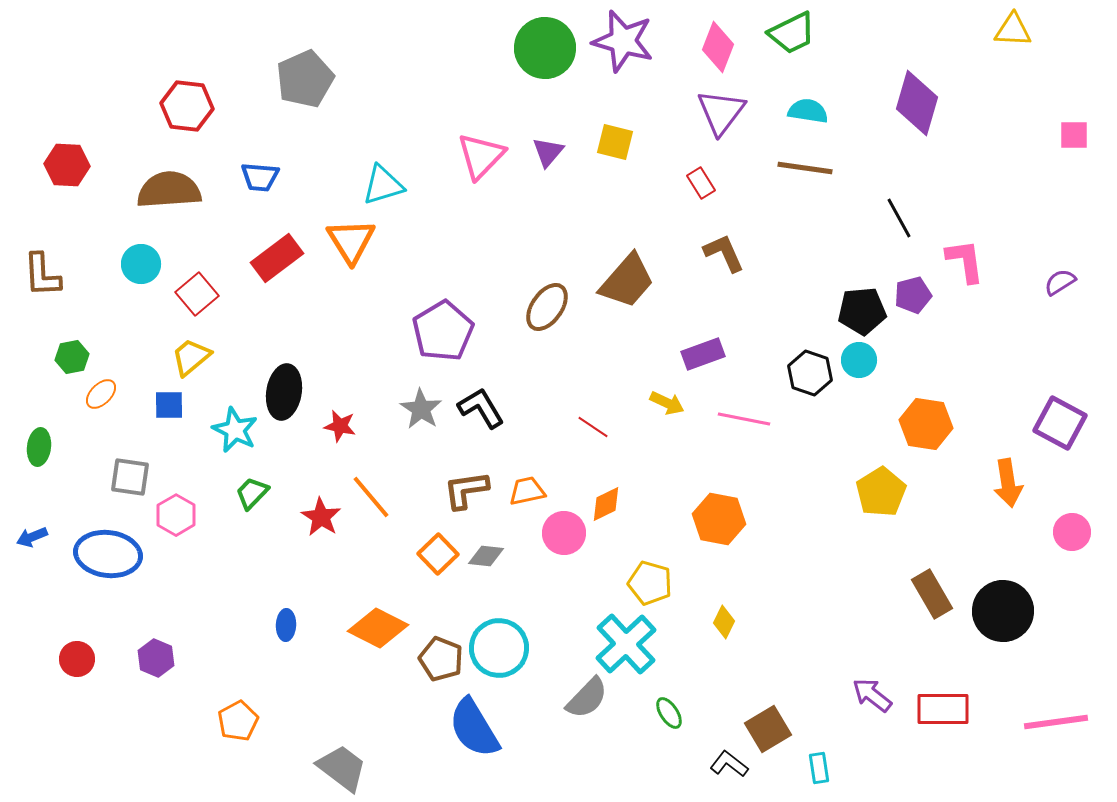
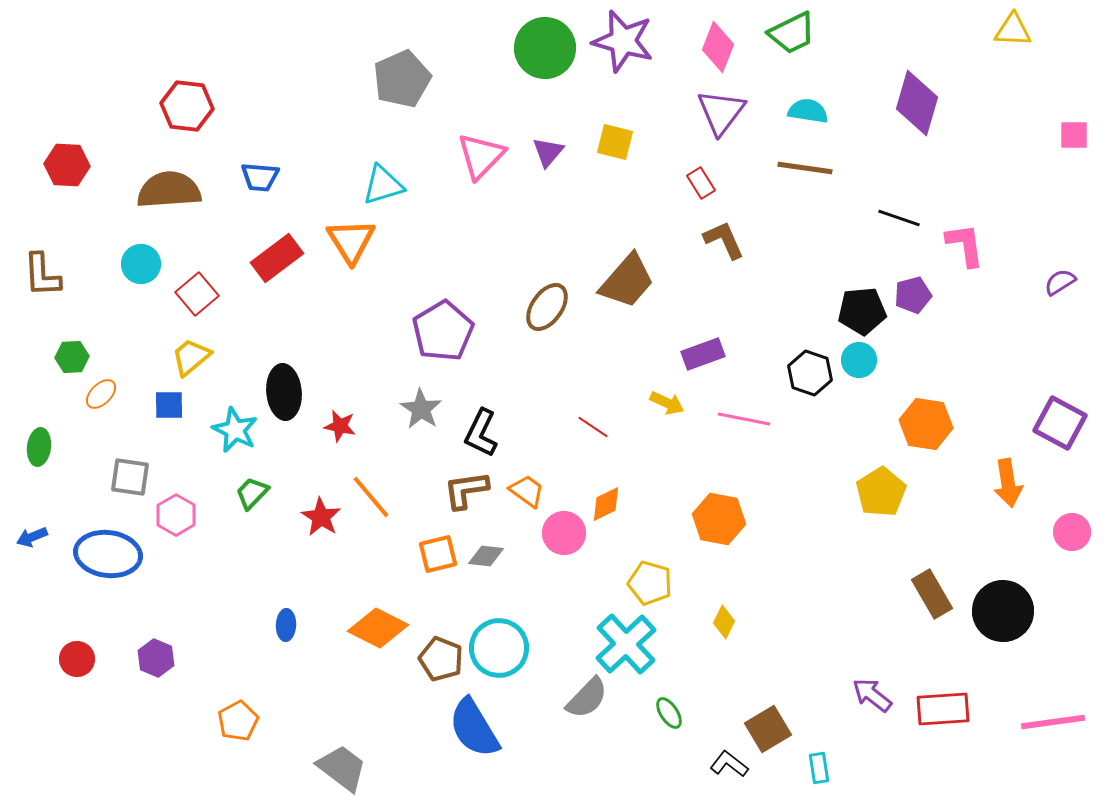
gray pentagon at (305, 79): moved 97 px right
black line at (899, 218): rotated 42 degrees counterclockwise
brown L-shape at (724, 253): moved 13 px up
pink L-shape at (965, 261): moved 16 px up
green hexagon at (72, 357): rotated 8 degrees clockwise
black ellipse at (284, 392): rotated 14 degrees counterclockwise
black L-shape at (481, 408): moved 25 px down; rotated 123 degrees counterclockwise
orange trapezoid at (527, 491): rotated 48 degrees clockwise
orange square at (438, 554): rotated 30 degrees clockwise
red rectangle at (943, 709): rotated 4 degrees counterclockwise
pink line at (1056, 722): moved 3 px left
